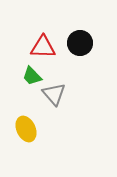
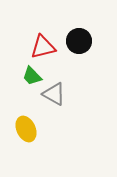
black circle: moved 1 px left, 2 px up
red triangle: rotated 16 degrees counterclockwise
gray triangle: rotated 20 degrees counterclockwise
